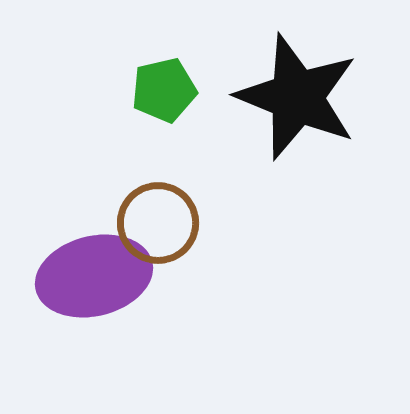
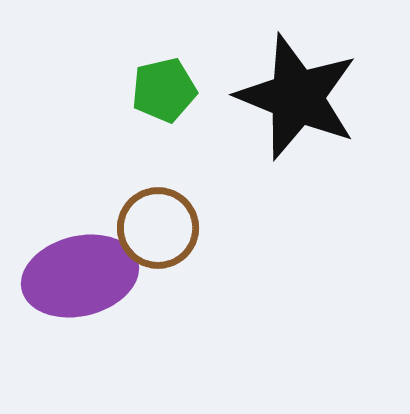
brown circle: moved 5 px down
purple ellipse: moved 14 px left
